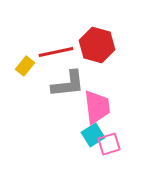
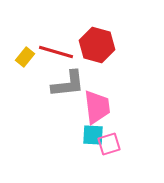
red line: rotated 28 degrees clockwise
yellow rectangle: moved 9 px up
cyan square: rotated 35 degrees clockwise
